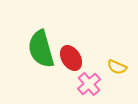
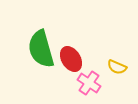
red ellipse: moved 1 px down
pink cross: moved 1 px up; rotated 15 degrees counterclockwise
